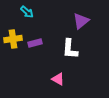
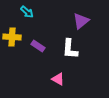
yellow cross: moved 1 px left, 2 px up; rotated 12 degrees clockwise
purple rectangle: moved 3 px right, 3 px down; rotated 48 degrees clockwise
